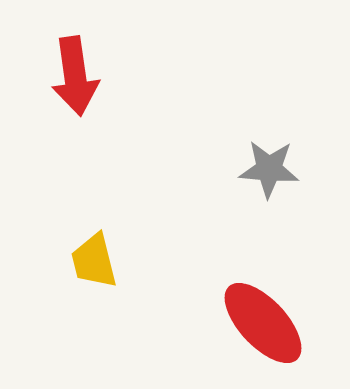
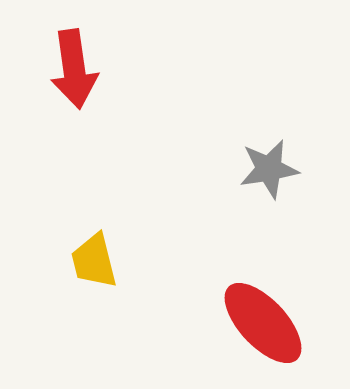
red arrow: moved 1 px left, 7 px up
gray star: rotated 14 degrees counterclockwise
